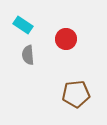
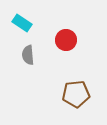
cyan rectangle: moved 1 px left, 2 px up
red circle: moved 1 px down
